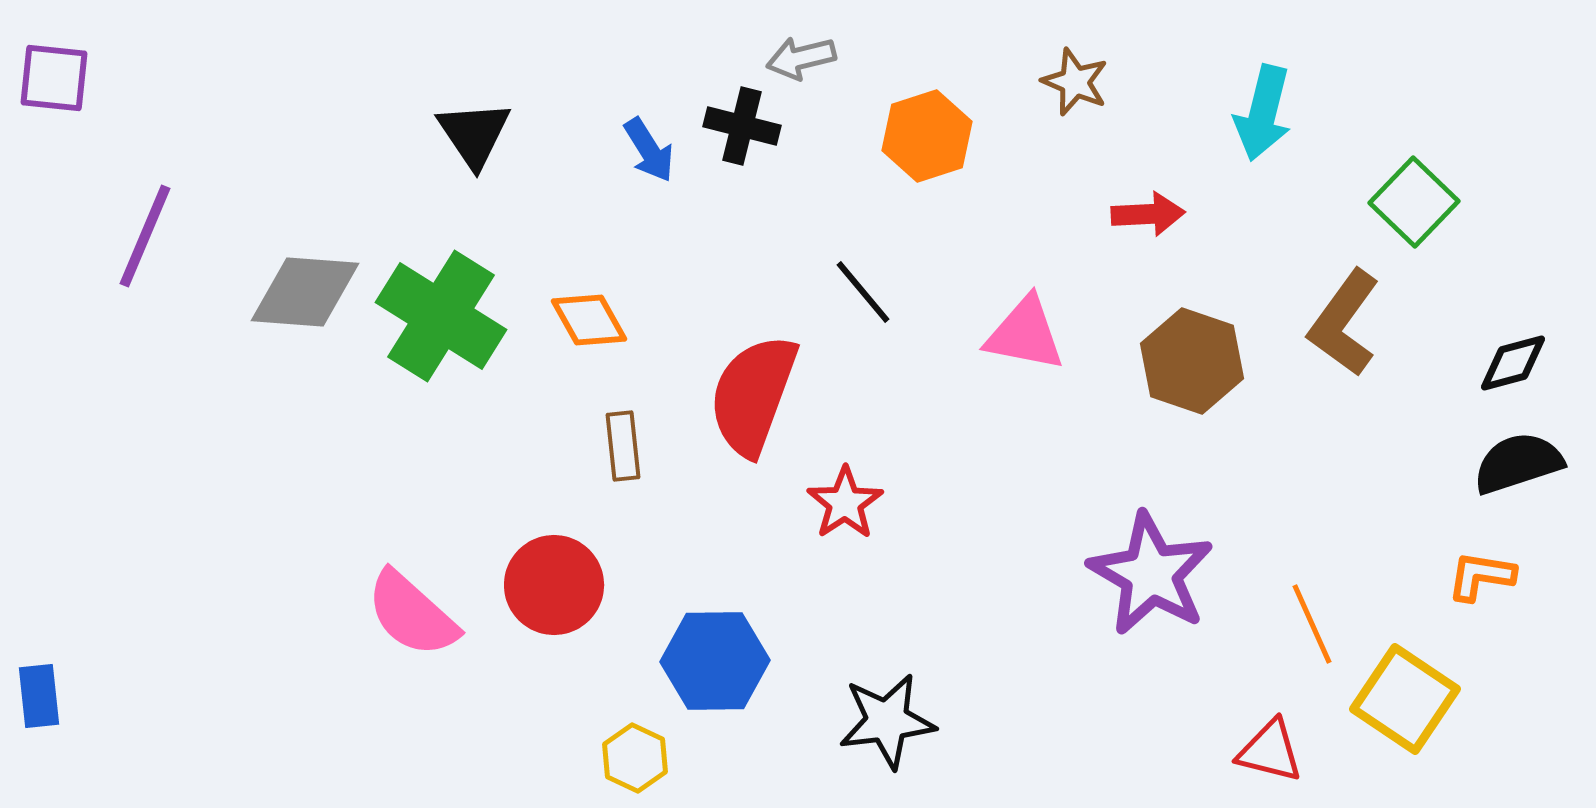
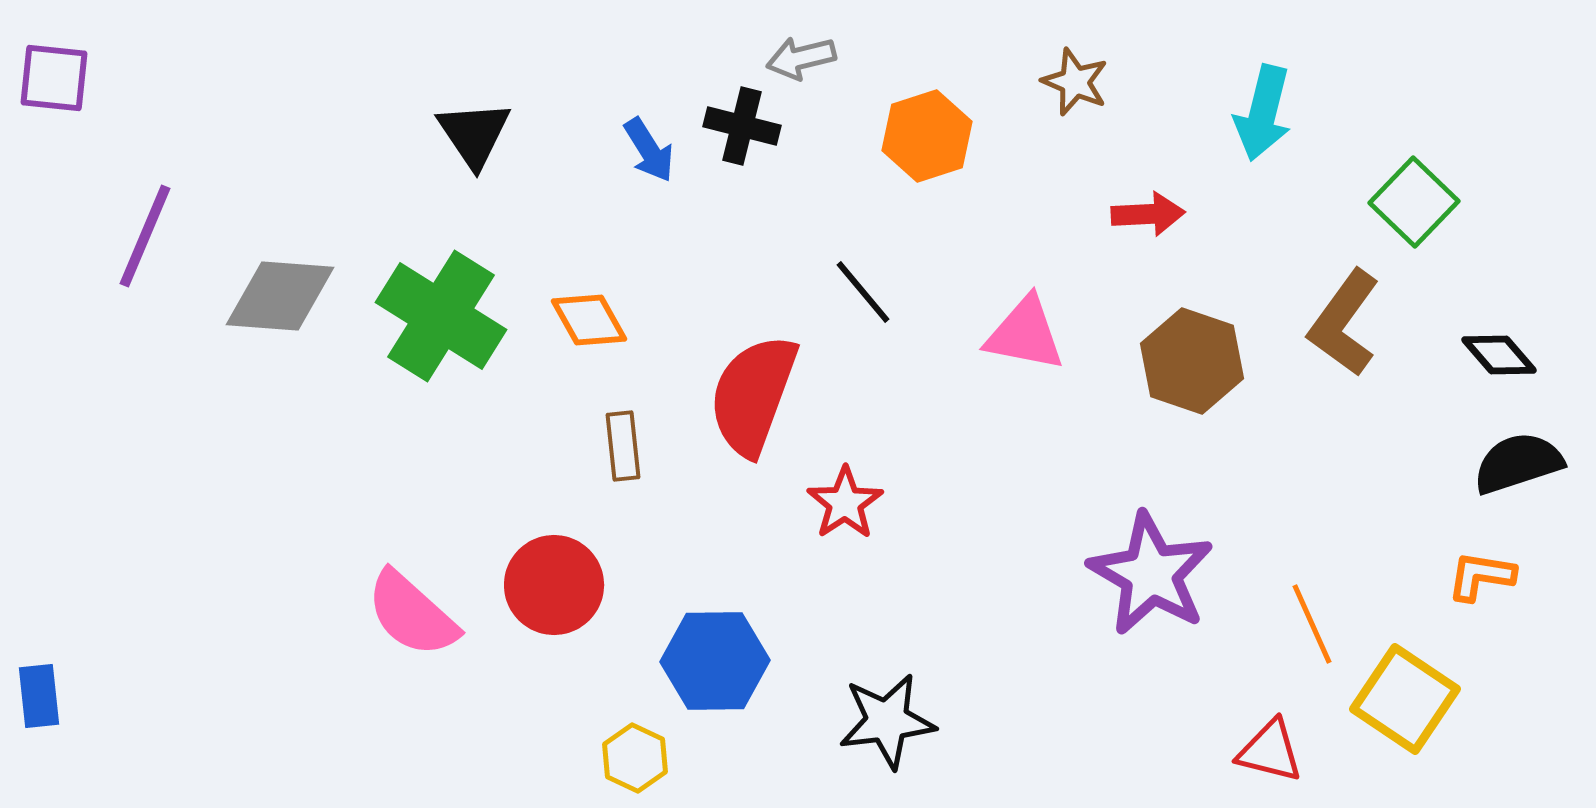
gray diamond: moved 25 px left, 4 px down
black diamond: moved 14 px left, 8 px up; rotated 64 degrees clockwise
